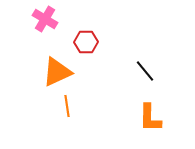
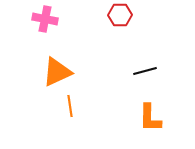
pink cross: rotated 20 degrees counterclockwise
red hexagon: moved 34 px right, 27 px up
black line: rotated 65 degrees counterclockwise
orange line: moved 3 px right
